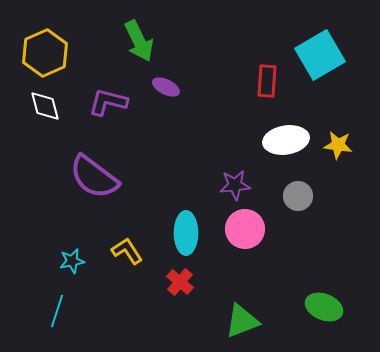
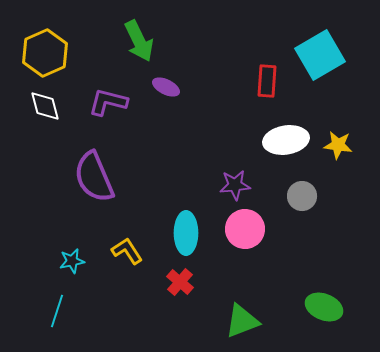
purple semicircle: rotated 30 degrees clockwise
gray circle: moved 4 px right
